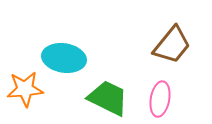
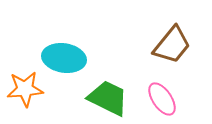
pink ellipse: moved 2 px right; rotated 44 degrees counterclockwise
